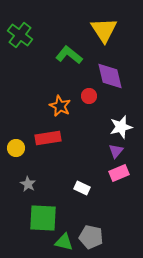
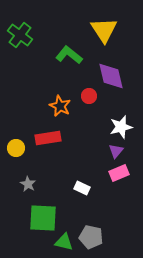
purple diamond: moved 1 px right
